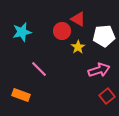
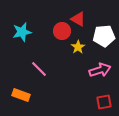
pink arrow: moved 1 px right
red square: moved 3 px left, 6 px down; rotated 28 degrees clockwise
